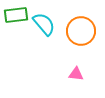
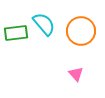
green rectangle: moved 18 px down
pink triangle: rotated 42 degrees clockwise
